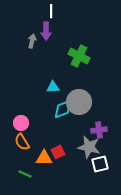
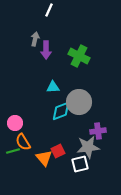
white line: moved 2 px left, 1 px up; rotated 24 degrees clockwise
purple arrow: moved 19 px down
gray arrow: moved 3 px right, 2 px up
cyan diamond: moved 2 px left, 2 px down
pink circle: moved 6 px left
purple cross: moved 1 px left, 1 px down
orange semicircle: moved 1 px right
gray star: moved 1 px left; rotated 20 degrees counterclockwise
red square: moved 1 px up
orange triangle: rotated 48 degrees clockwise
white square: moved 20 px left
green line: moved 12 px left, 23 px up; rotated 40 degrees counterclockwise
